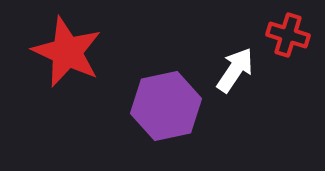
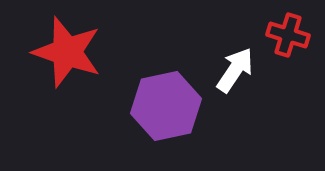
red star: rotated 6 degrees counterclockwise
